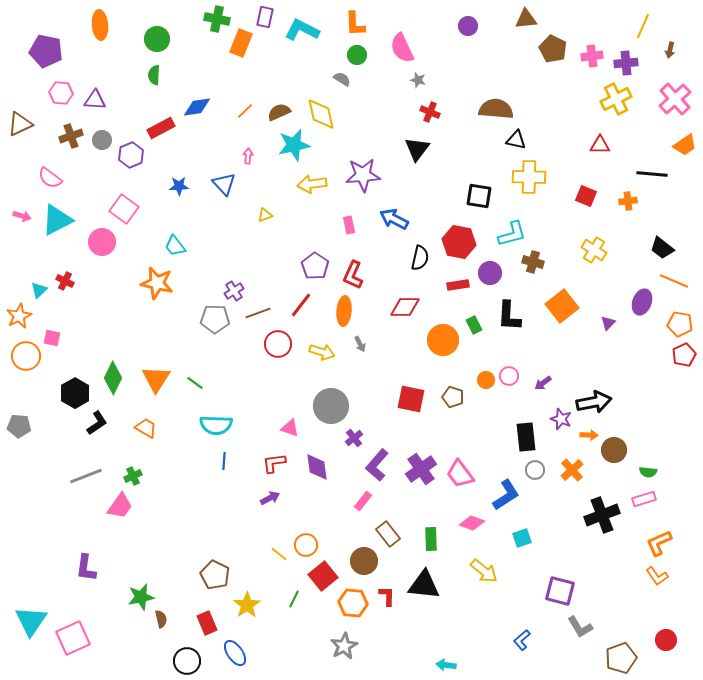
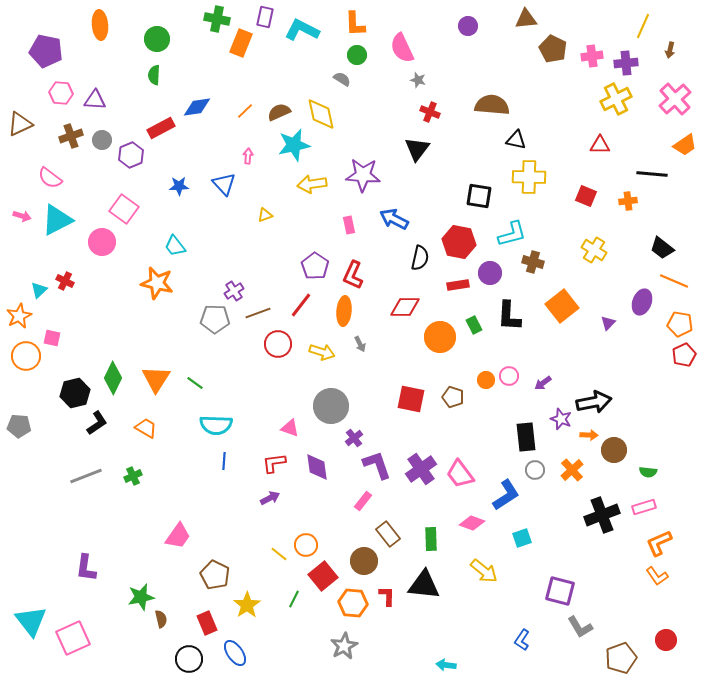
brown semicircle at (496, 109): moved 4 px left, 4 px up
purple star at (363, 175): rotated 8 degrees clockwise
orange circle at (443, 340): moved 3 px left, 3 px up
black hexagon at (75, 393): rotated 16 degrees clockwise
purple L-shape at (377, 465): rotated 120 degrees clockwise
pink rectangle at (644, 499): moved 8 px down
pink trapezoid at (120, 506): moved 58 px right, 30 px down
cyan triangle at (31, 621): rotated 12 degrees counterclockwise
blue L-shape at (522, 640): rotated 15 degrees counterclockwise
black circle at (187, 661): moved 2 px right, 2 px up
